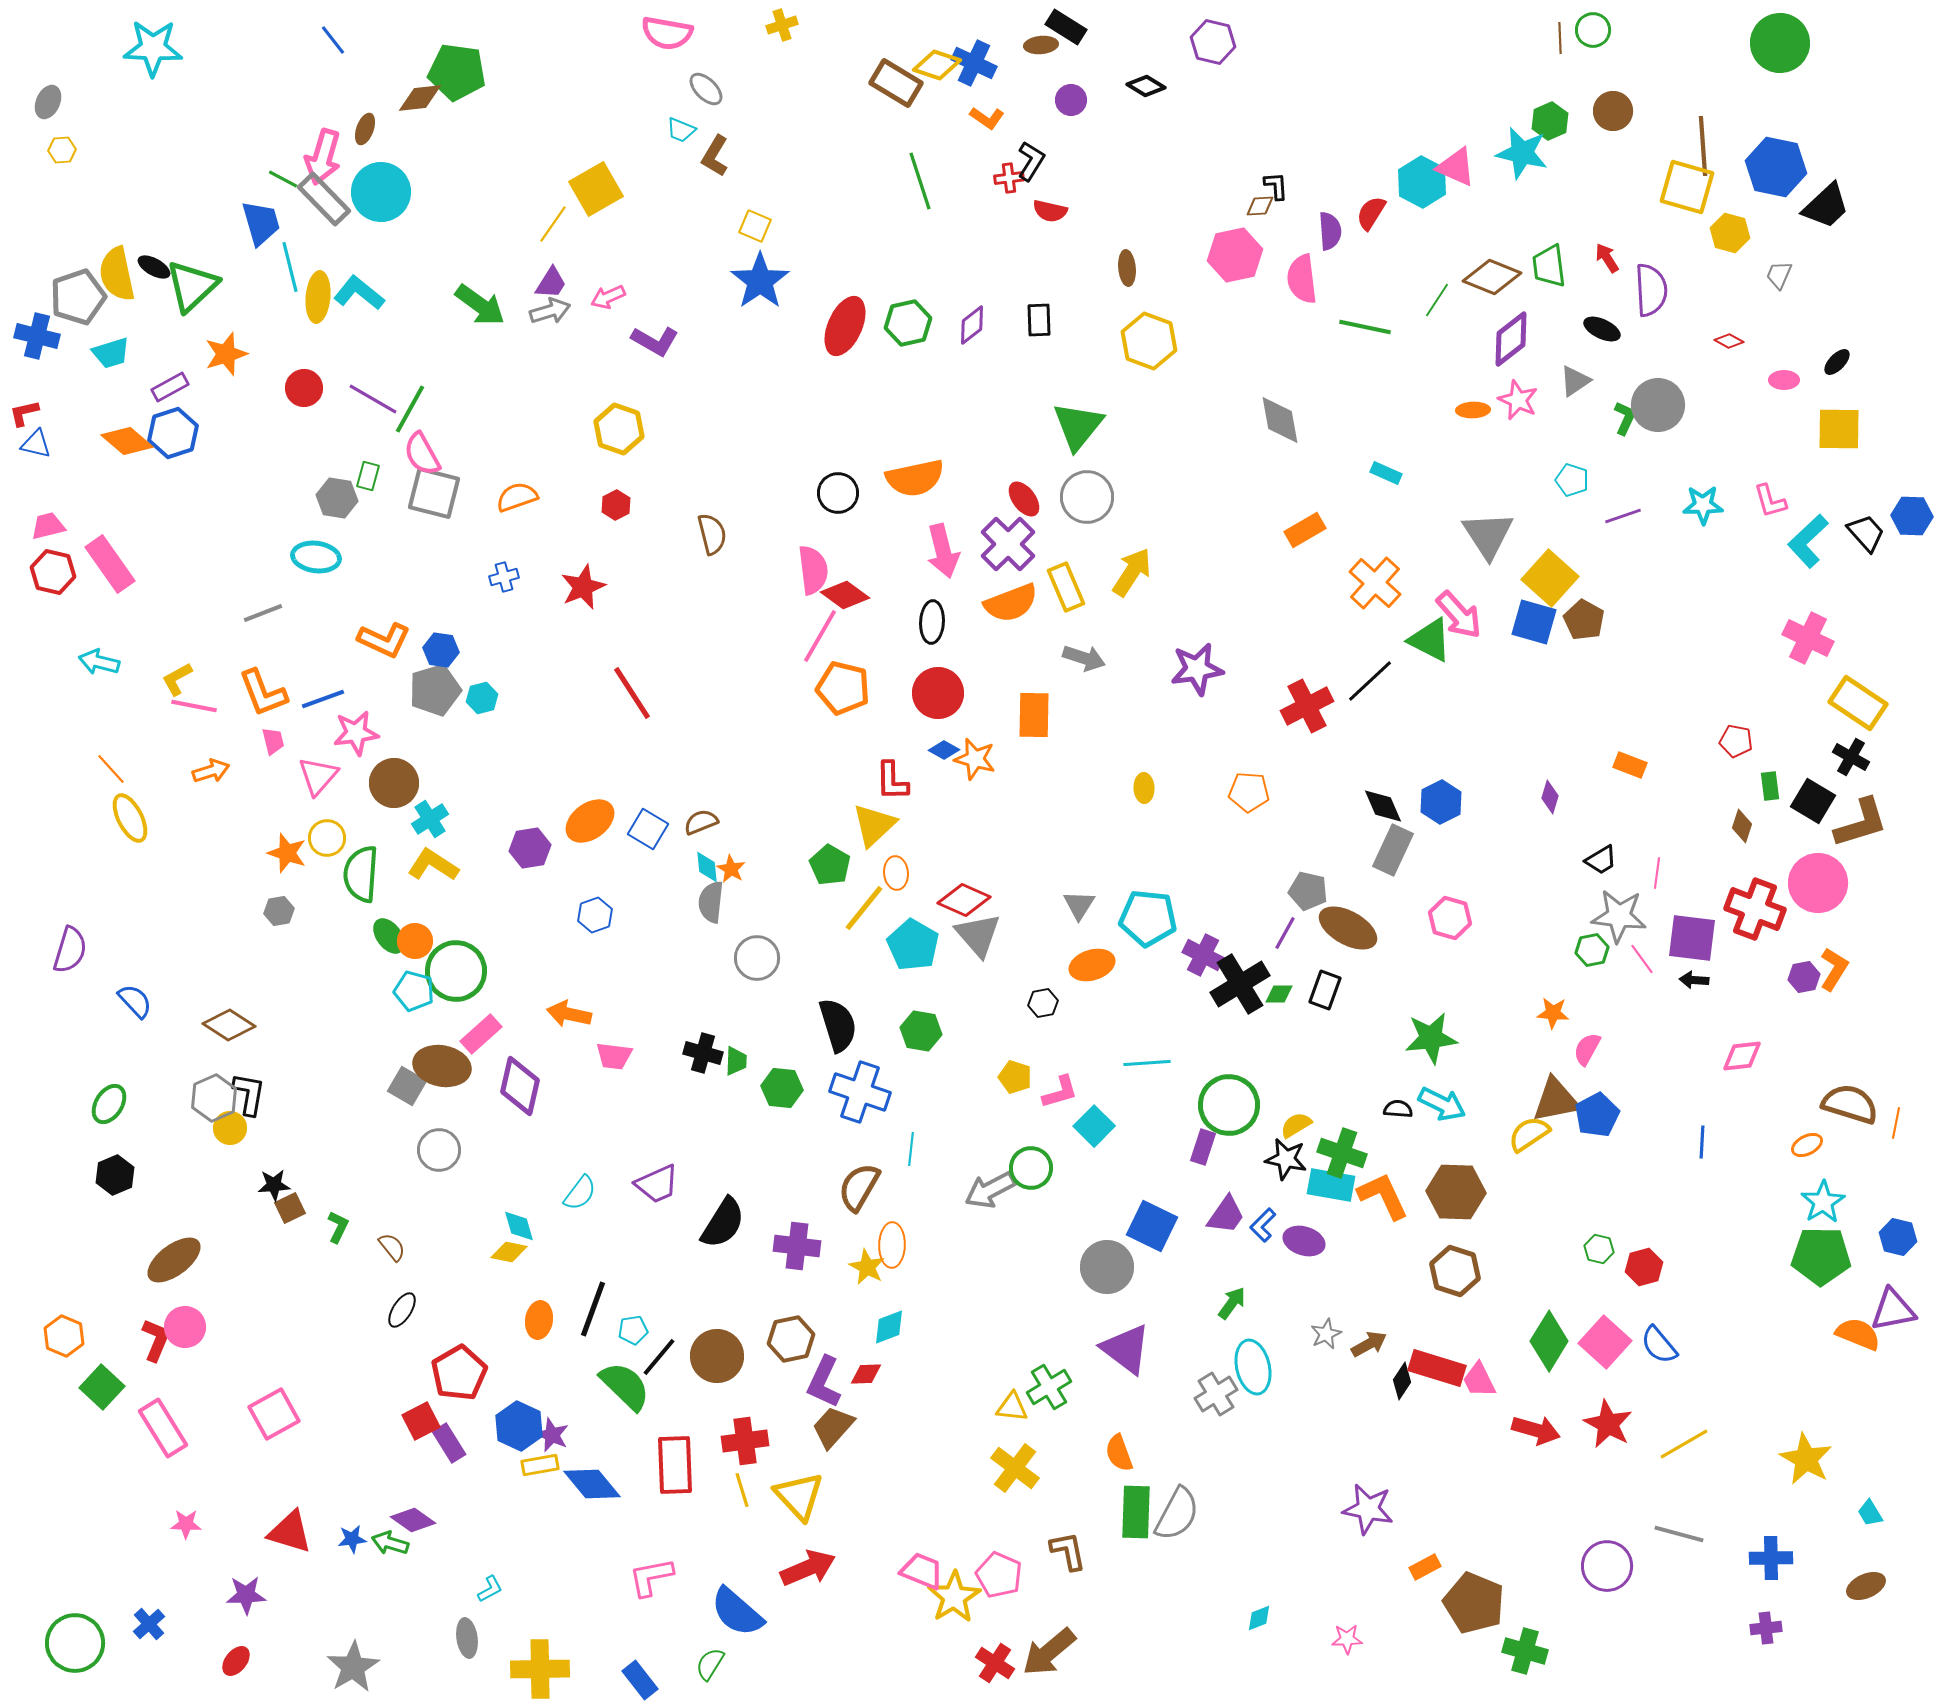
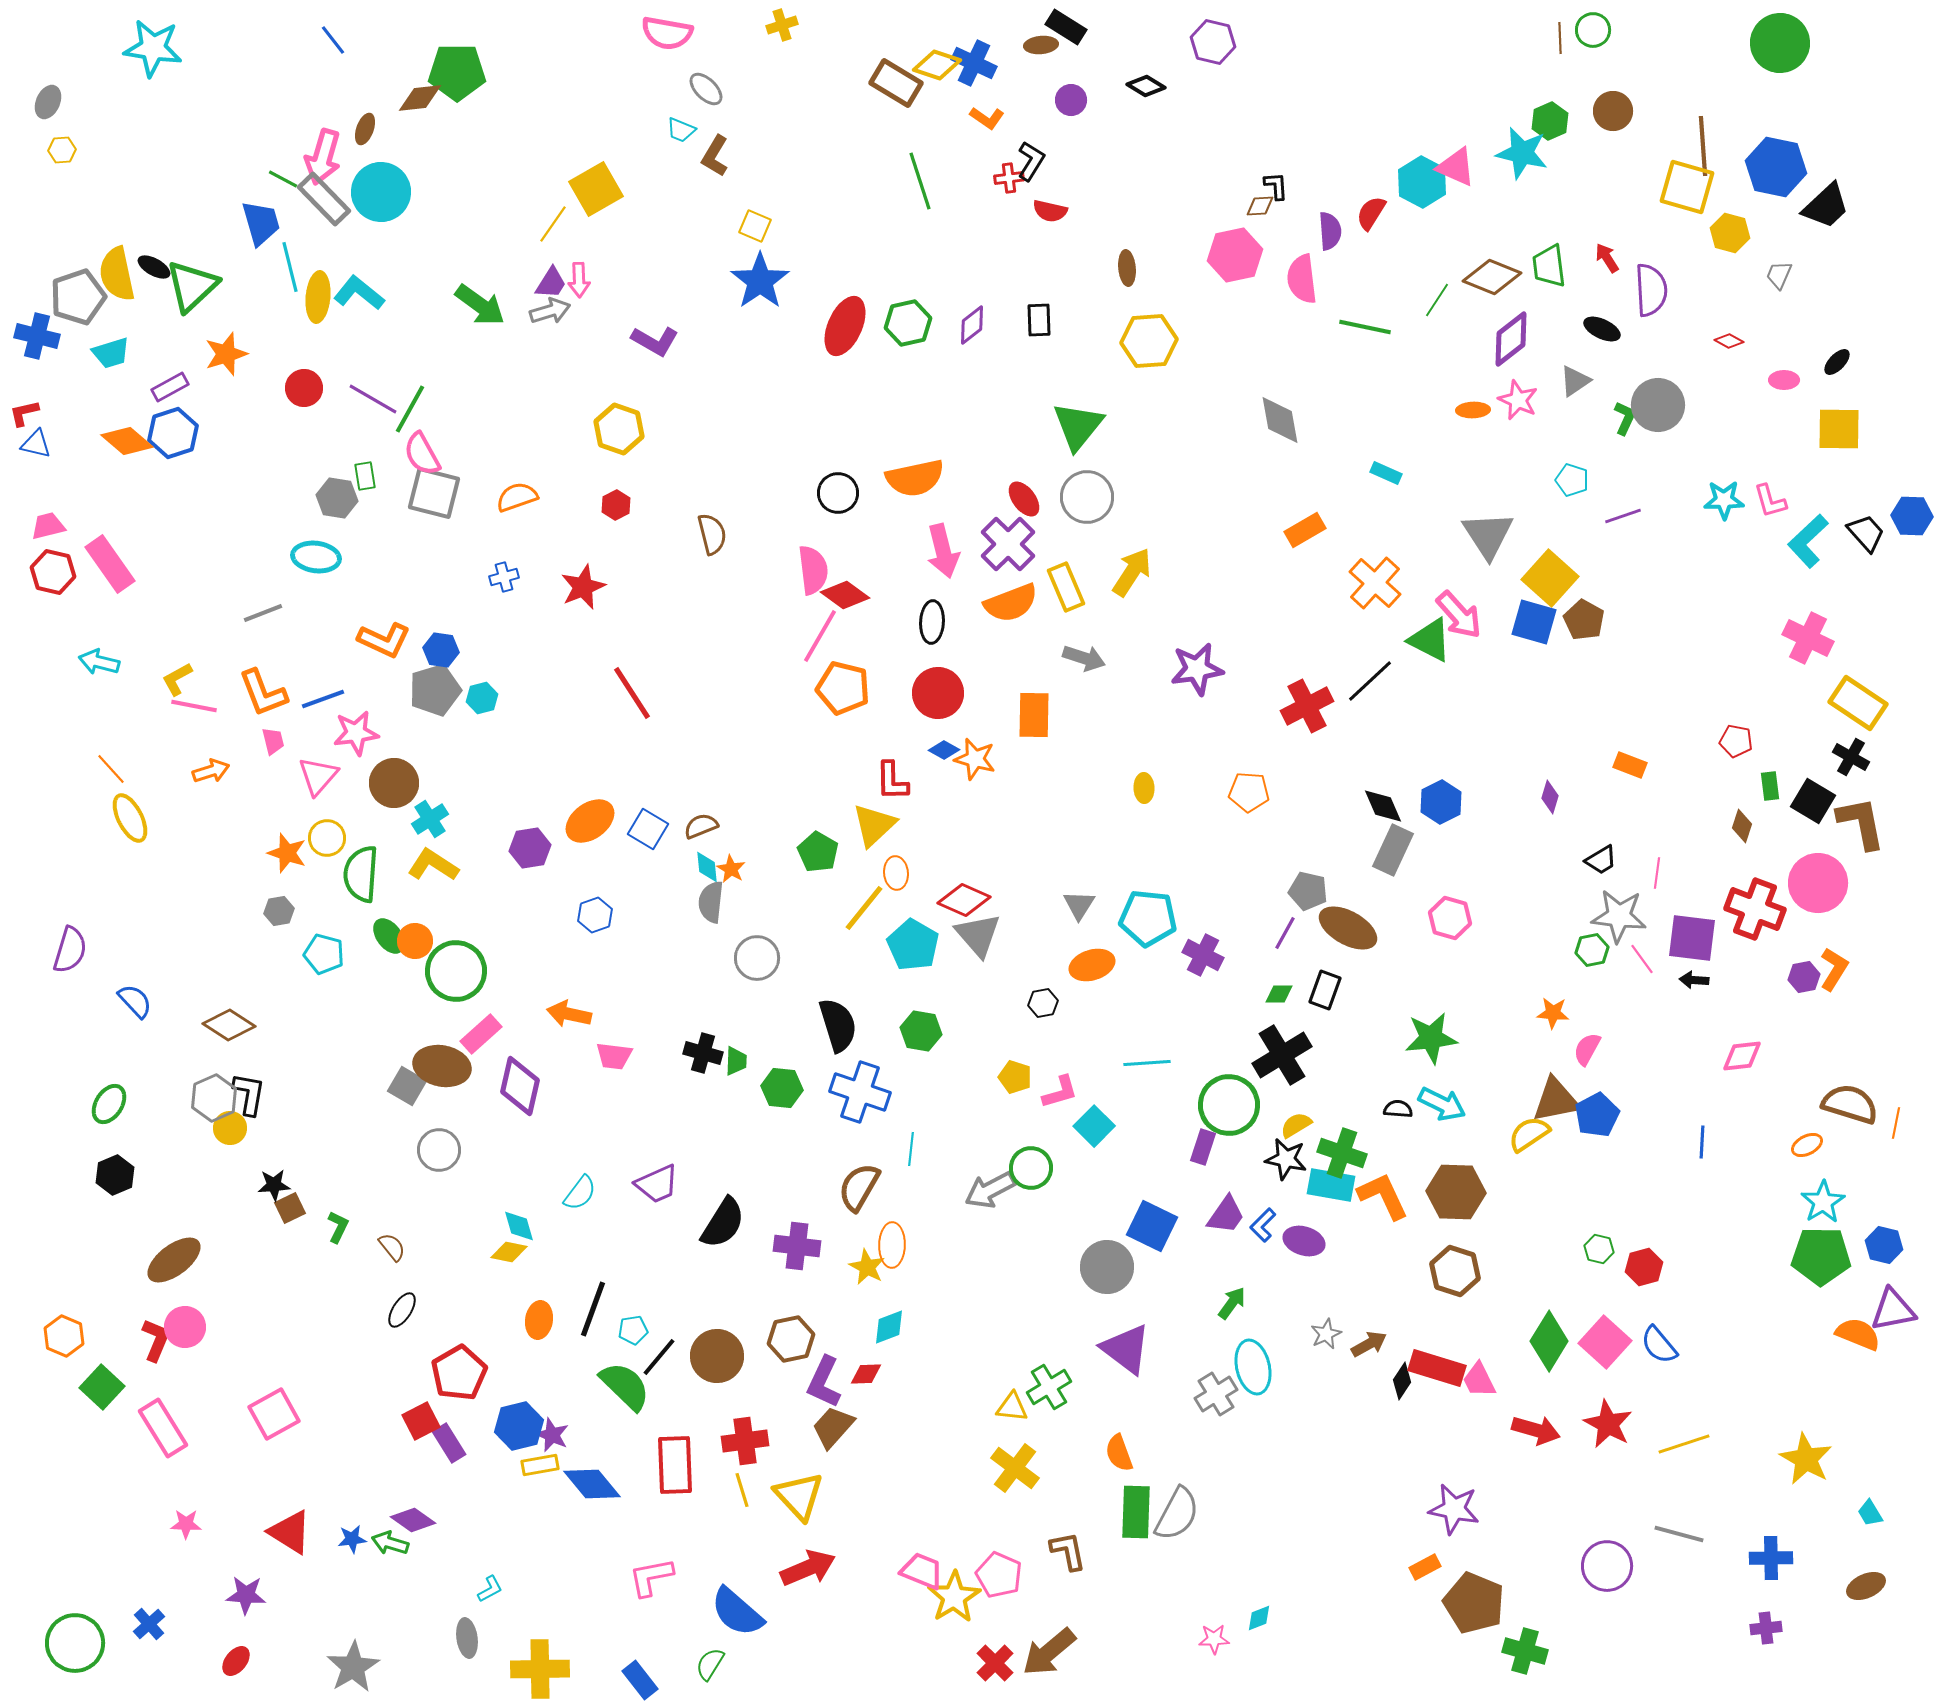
cyan star at (153, 48): rotated 6 degrees clockwise
green pentagon at (457, 72): rotated 8 degrees counterclockwise
pink arrow at (608, 297): moved 29 px left, 17 px up; rotated 68 degrees counterclockwise
yellow hexagon at (1149, 341): rotated 24 degrees counterclockwise
green rectangle at (368, 476): moved 3 px left; rotated 24 degrees counterclockwise
cyan star at (1703, 505): moved 21 px right, 5 px up
brown semicircle at (701, 822): moved 4 px down
brown L-shape at (1861, 823): rotated 84 degrees counterclockwise
green pentagon at (830, 865): moved 12 px left, 13 px up
black cross at (1240, 984): moved 42 px right, 71 px down
cyan pentagon at (414, 991): moved 90 px left, 37 px up
blue hexagon at (1898, 1237): moved 14 px left, 8 px down
blue hexagon at (519, 1426): rotated 21 degrees clockwise
yellow line at (1684, 1444): rotated 12 degrees clockwise
purple star at (1368, 1509): moved 86 px right
red triangle at (290, 1532): rotated 15 degrees clockwise
purple star at (246, 1595): rotated 6 degrees clockwise
pink star at (1347, 1639): moved 133 px left
red cross at (995, 1663): rotated 12 degrees clockwise
